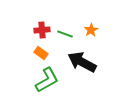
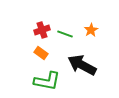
red cross: rotated 14 degrees counterclockwise
black arrow: moved 3 px down
green L-shape: moved 1 px down; rotated 40 degrees clockwise
